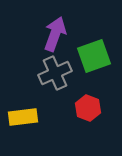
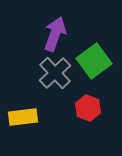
green square: moved 5 px down; rotated 16 degrees counterclockwise
gray cross: rotated 20 degrees counterclockwise
